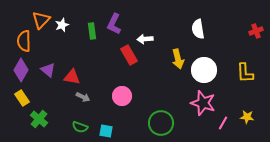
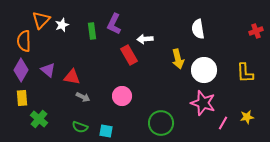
yellow rectangle: rotated 28 degrees clockwise
yellow star: rotated 16 degrees counterclockwise
